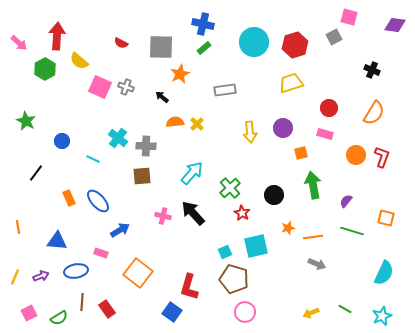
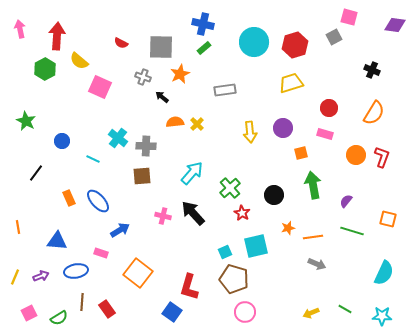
pink arrow at (19, 43): moved 1 px right, 14 px up; rotated 144 degrees counterclockwise
gray cross at (126, 87): moved 17 px right, 10 px up
orange square at (386, 218): moved 2 px right, 1 px down
cyan star at (382, 316): rotated 24 degrees clockwise
